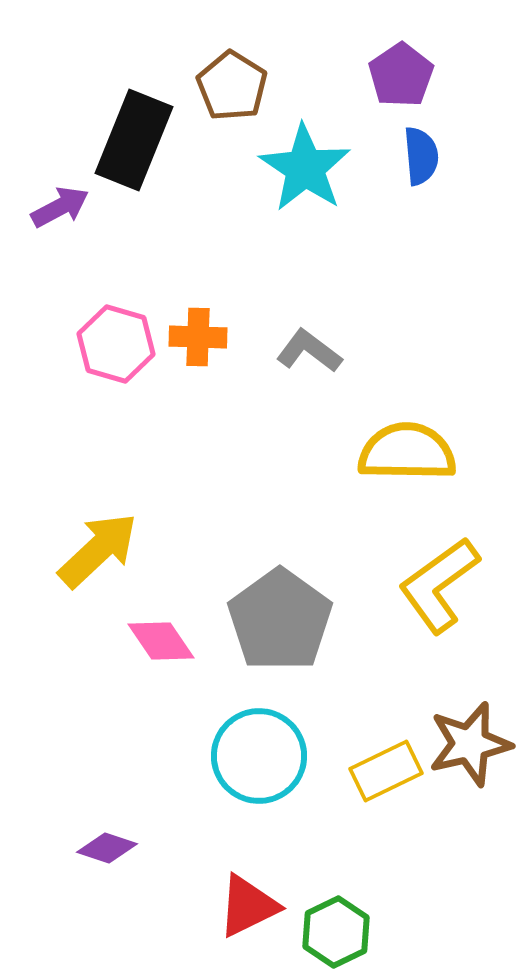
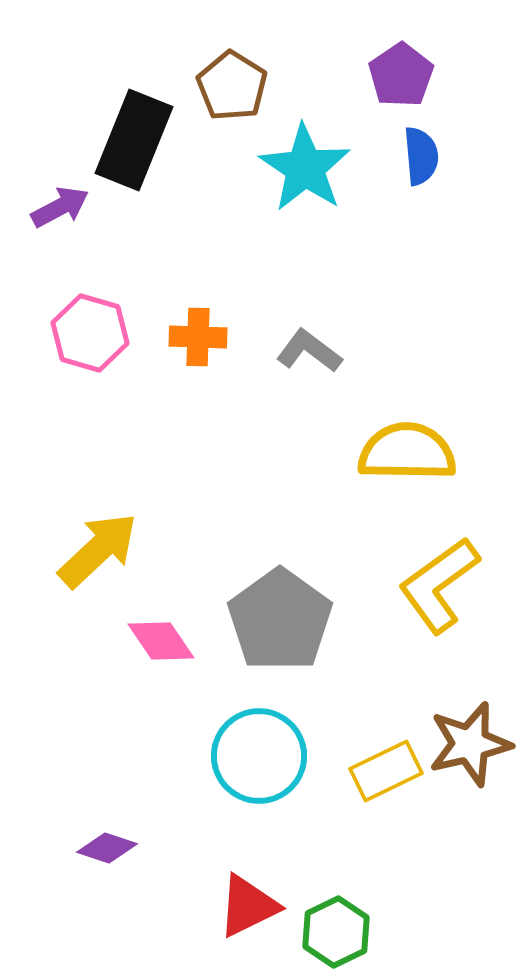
pink hexagon: moved 26 px left, 11 px up
